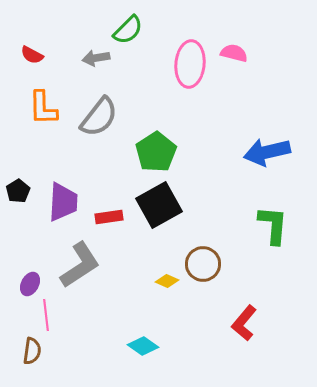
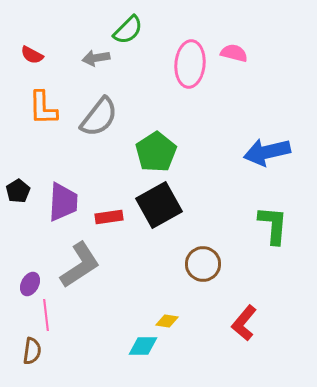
yellow diamond: moved 40 px down; rotated 15 degrees counterclockwise
cyan diamond: rotated 36 degrees counterclockwise
